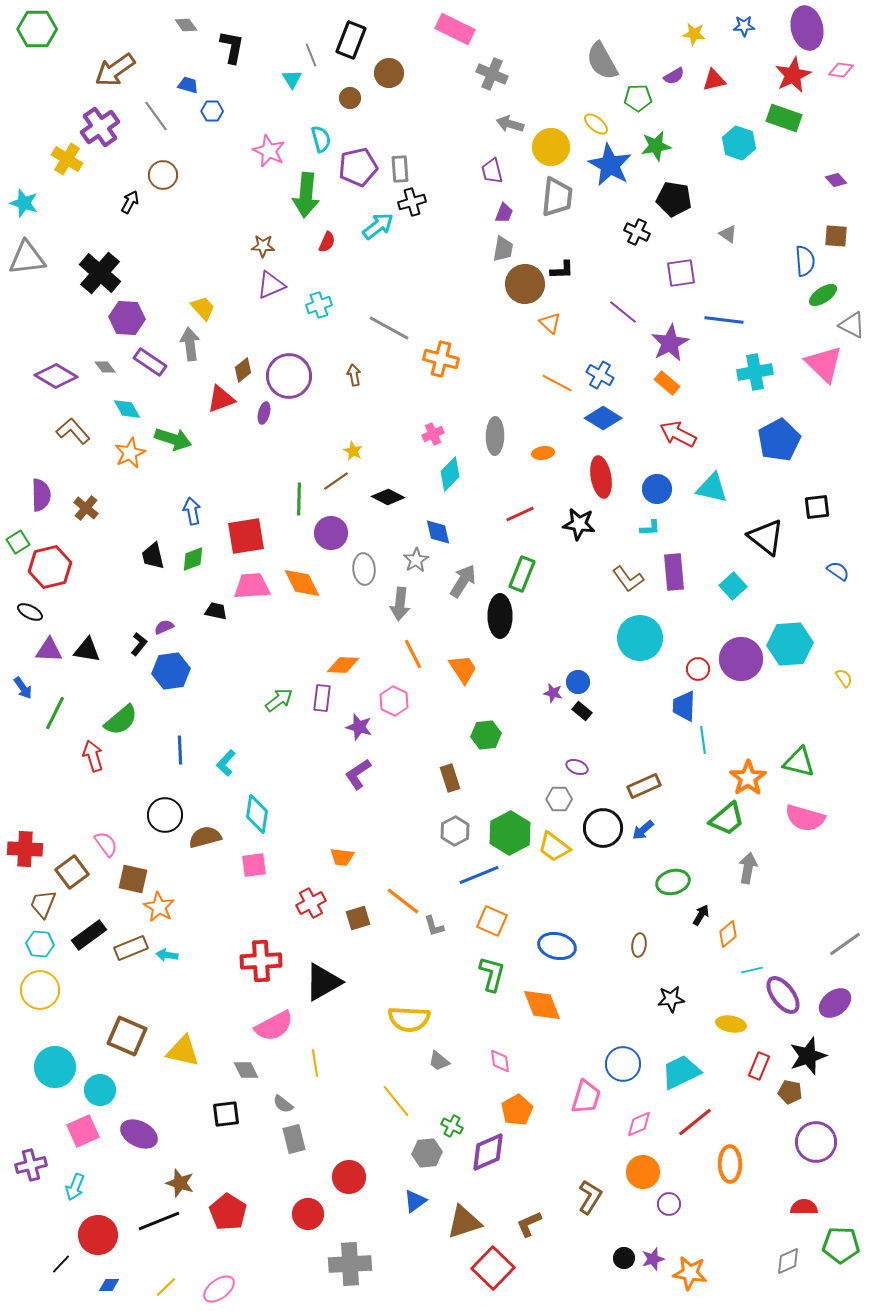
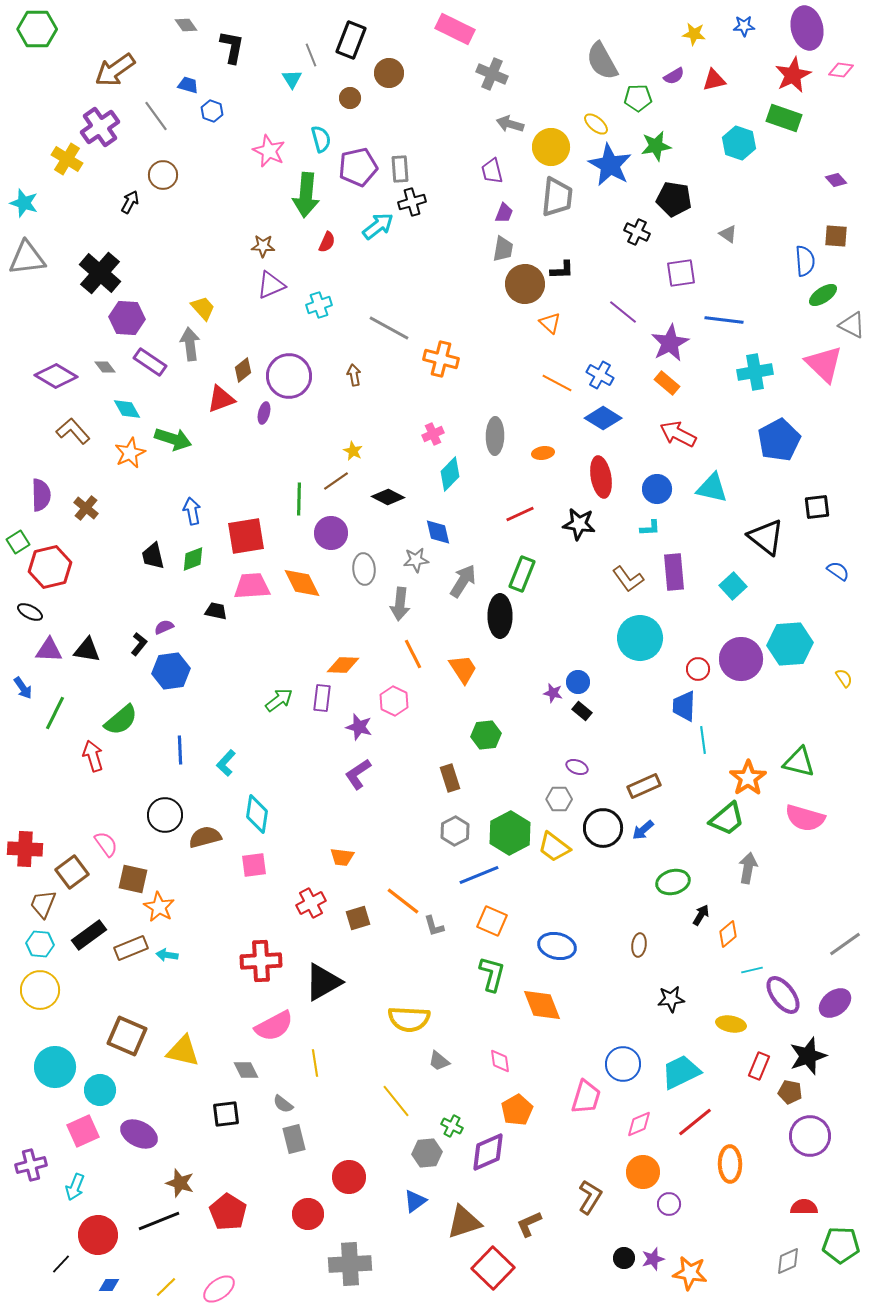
blue hexagon at (212, 111): rotated 20 degrees clockwise
gray star at (416, 560): rotated 25 degrees clockwise
purple circle at (816, 1142): moved 6 px left, 6 px up
